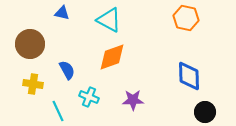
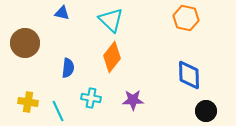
cyan triangle: moved 2 px right; rotated 16 degrees clockwise
brown circle: moved 5 px left, 1 px up
orange diamond: rotated 32 degrees counterclockwise
blue semicircle: moved 1 px right, 2 px up; rotated 36 degrees clockwise
blue diamond: moved 1 px up
yellow cross: moved 5 px left, 18 px down
cyan cross: moved 2 px right, 1 px down; rotated 12 degrees counterclockwise
black circle: moved 1 px right, 1 px up
